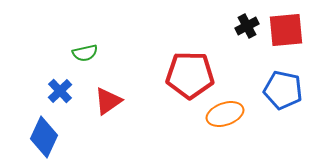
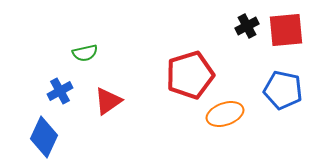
red pentagon: rotated 18 degrees counterclockwise
blue cross: rotated 15 degrees clockwise
